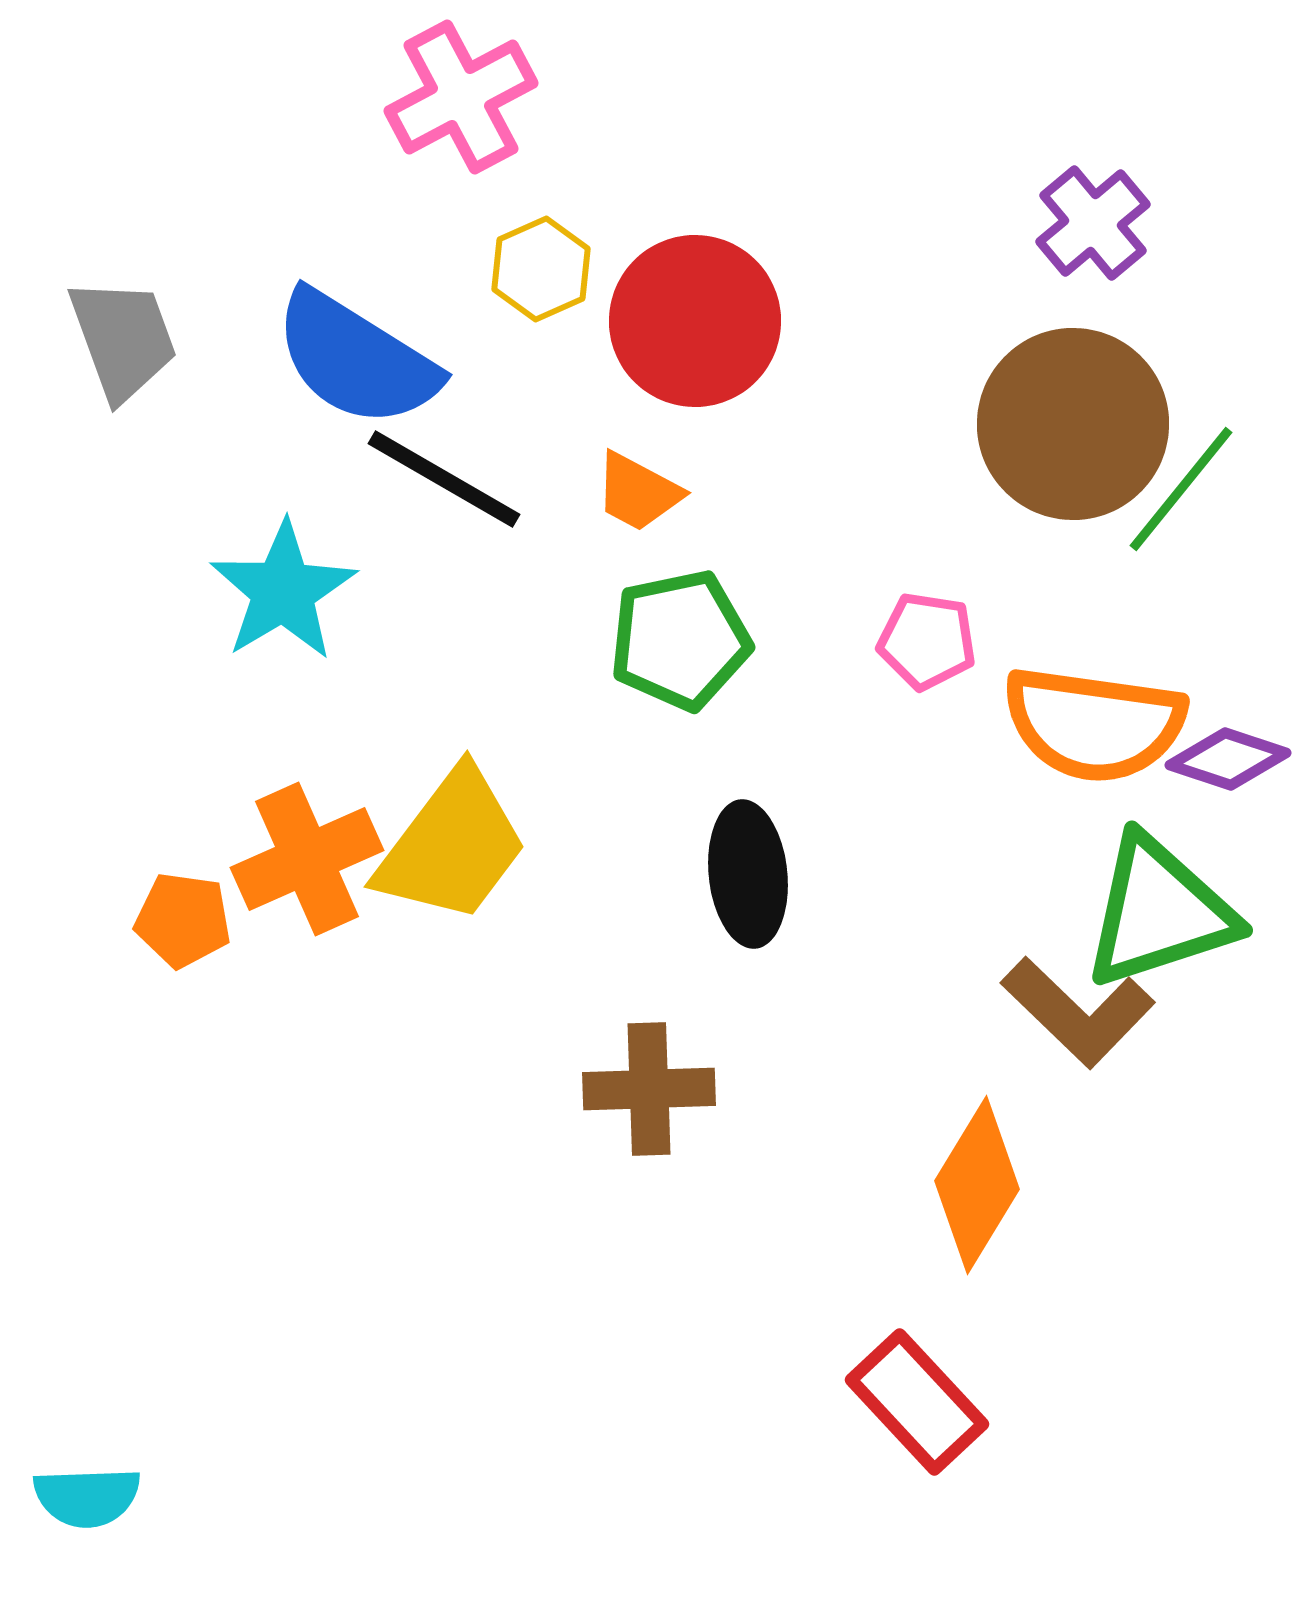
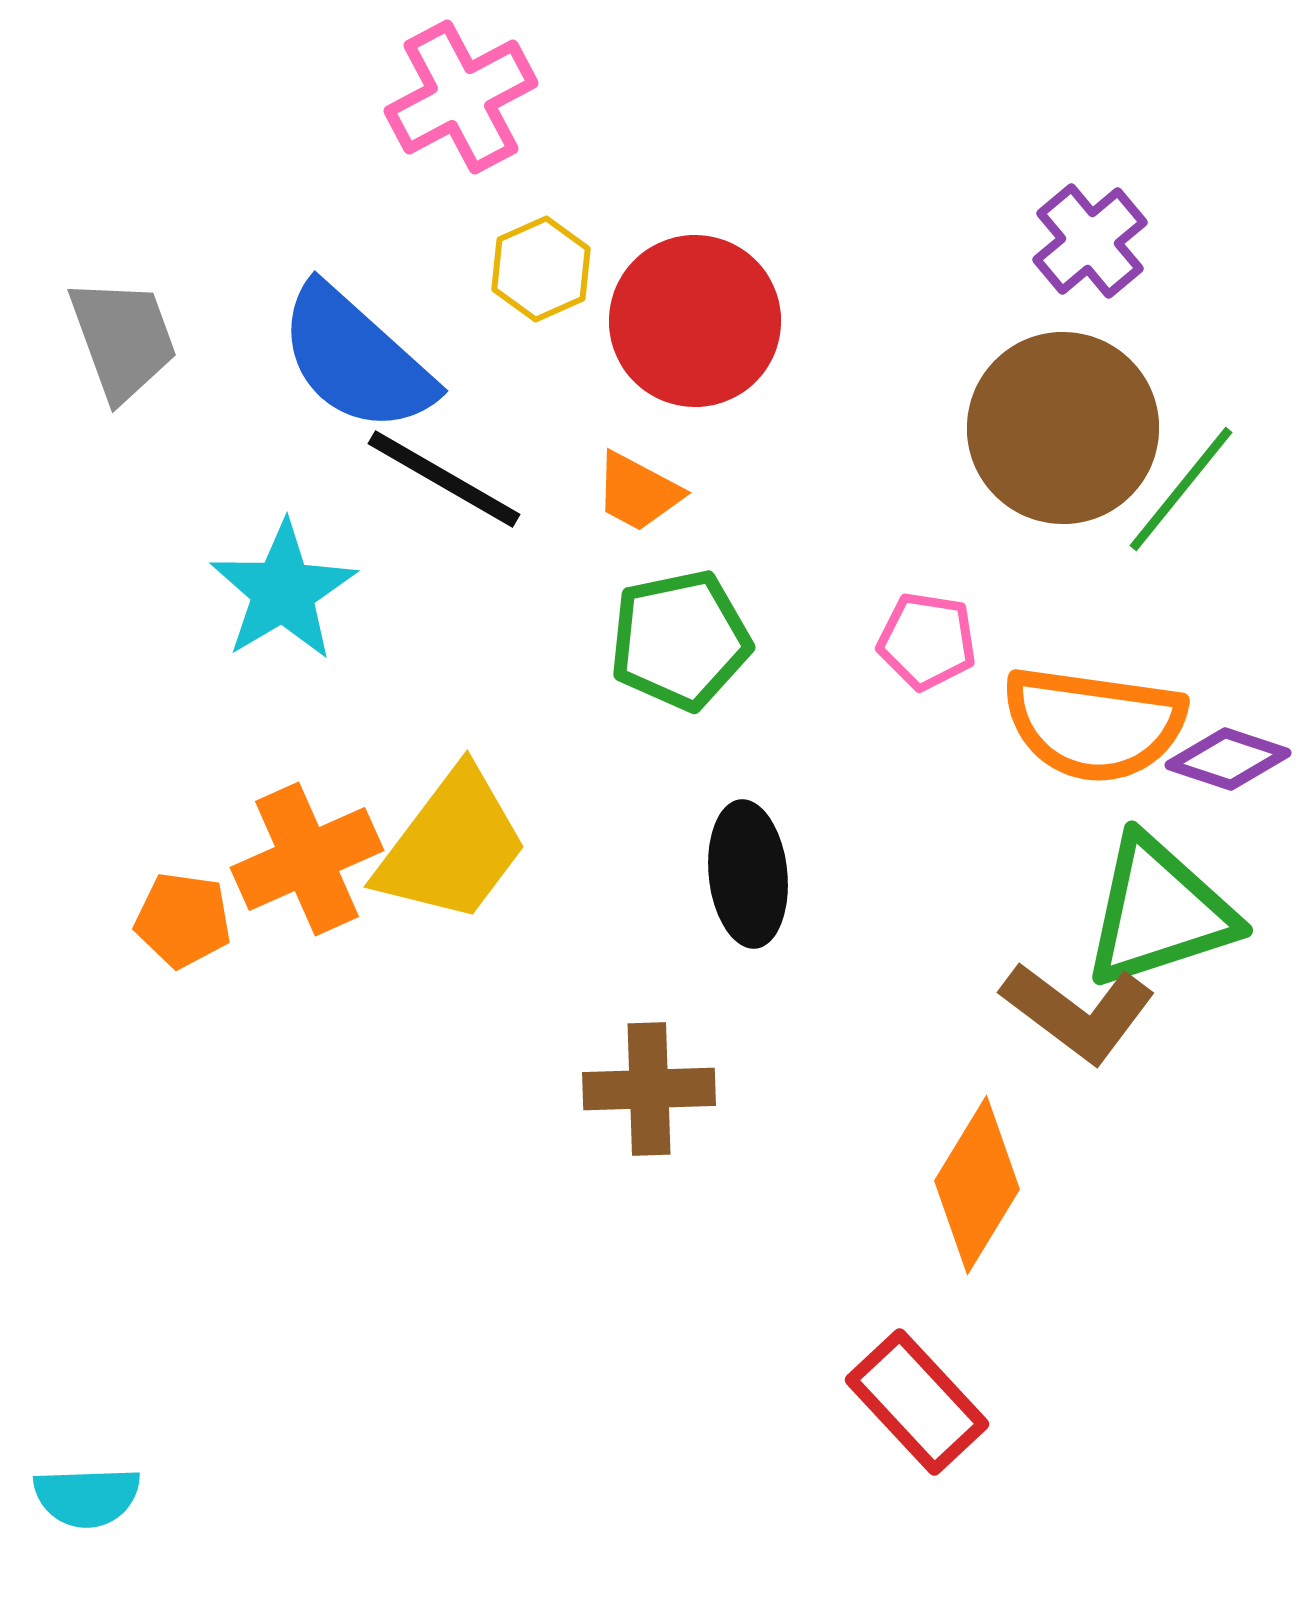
purple cross: moved 3 px left, 18 px down
blue semicircle: rotated 10 degrees clockwise
brown circle: moved 10 px left, 4 px down
brown L-shape: rotated 7 degrees counterclockwise
